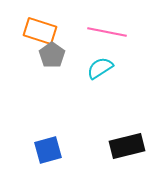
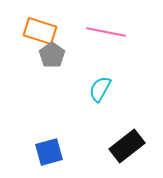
pink line: moved 1 px left
cyan semicircle: moved 21 px down; rotated 28 degrees counterclockwise
black rectangle: rotated 24 degrees counterclockwise
blue square: moved 1 px right, 2 px down
